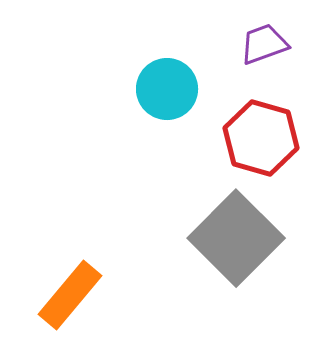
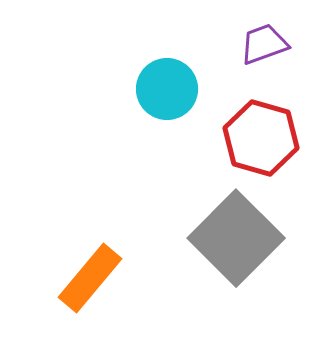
orange rectangle: moved 20 px right, 17 px up
